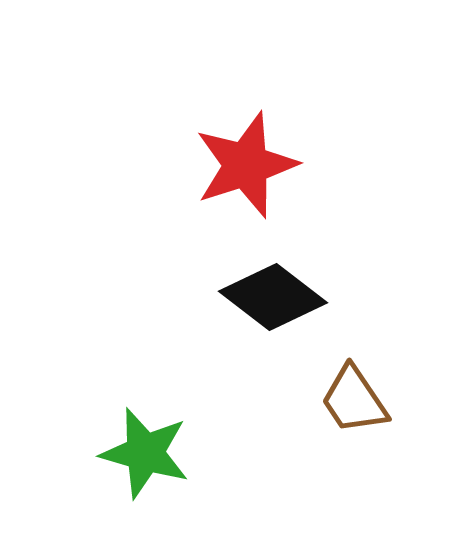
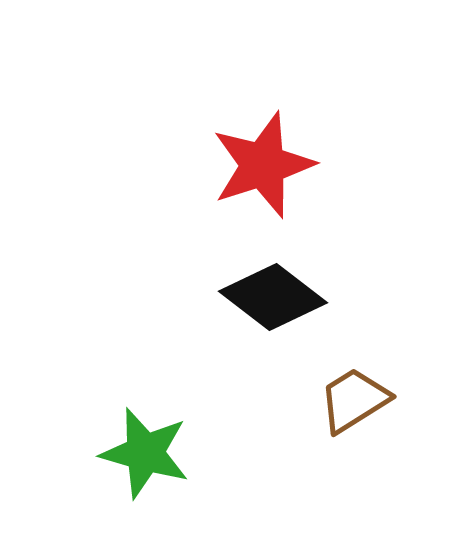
red star: moved 17 px right
brown trapezoid: rotated 92 degrees clockwise
